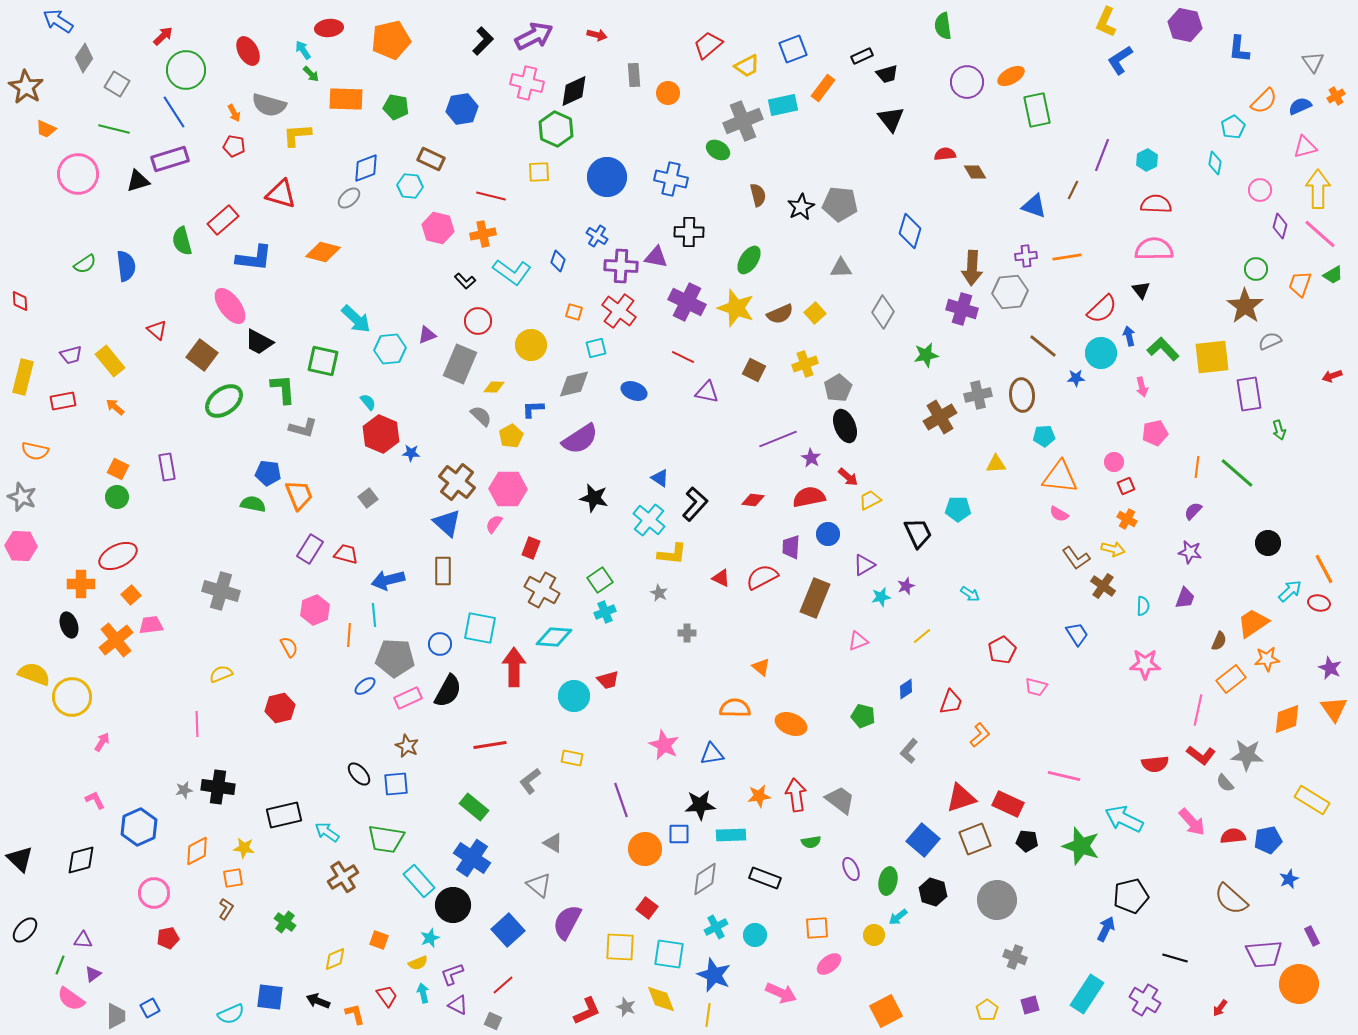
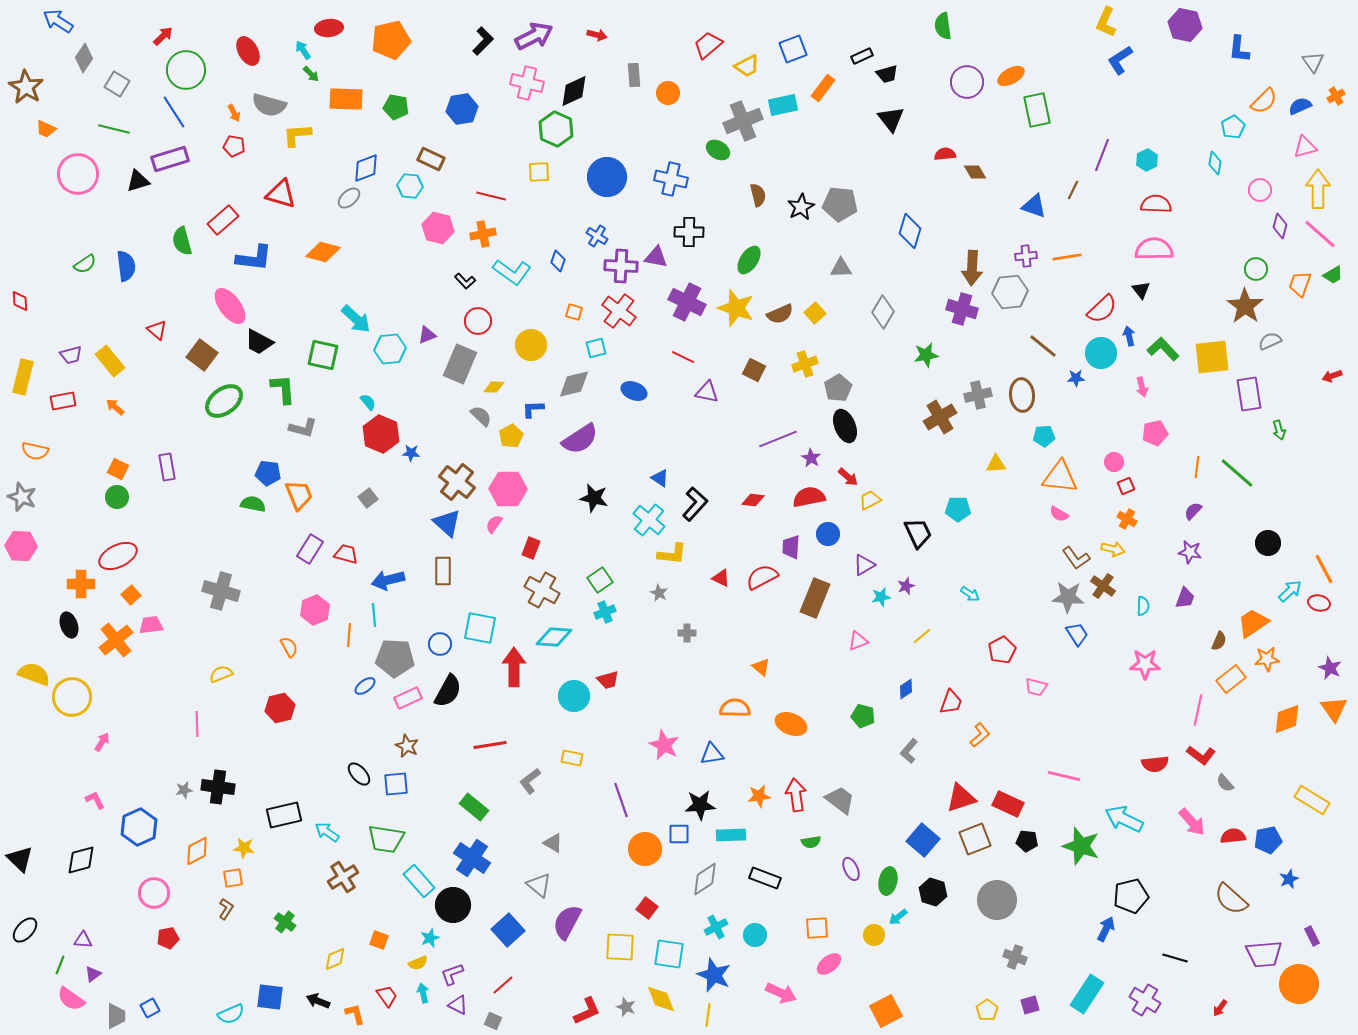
green square at (323, 361): moved 6 px up
gray star at (1247, 755): moved 179 px left, 158 px up
